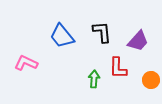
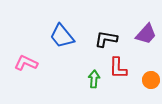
black L-shape: moved 4 px right, 7 px down; rotated 75 degrees counterclockwise
purple trapezoid: moved 8 px right, 7 px up
